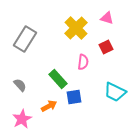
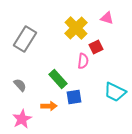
red square: moved 10 px left
pink semicircle: moved 1 px up
orange arrow: rotated 28 degrees clockwise
